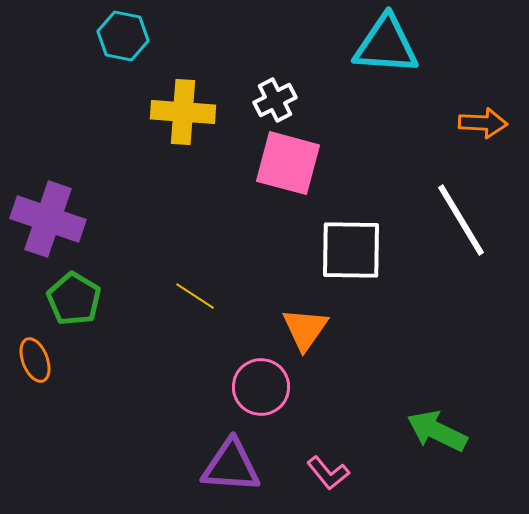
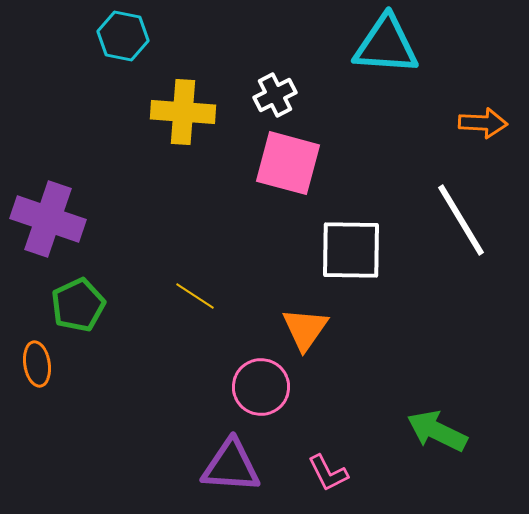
white cross: moved 5 px up
green pentagon: moved 4 px right, 6 px down; rotated 16 degrees clockwise
orange ellipse: moved 2 px right, 4 px down; rotated 12 degrees clockwise
pink L-shape: rotated 12 degrees clockwise
